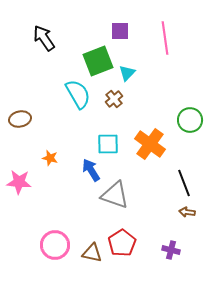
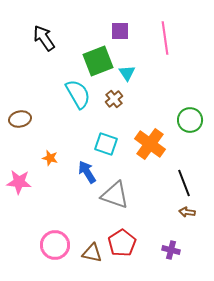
cyan triangle: rotated 18 degrees counterclockwise
cyan square: moved 2 px left; rotated 20 degrees clockwise
blue arrow: moved 4 px left, 2 px down
